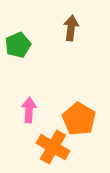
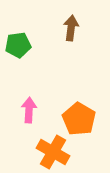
green pentagon: rotated 15 degrees clockwise
orange cross: moved 5 px down
